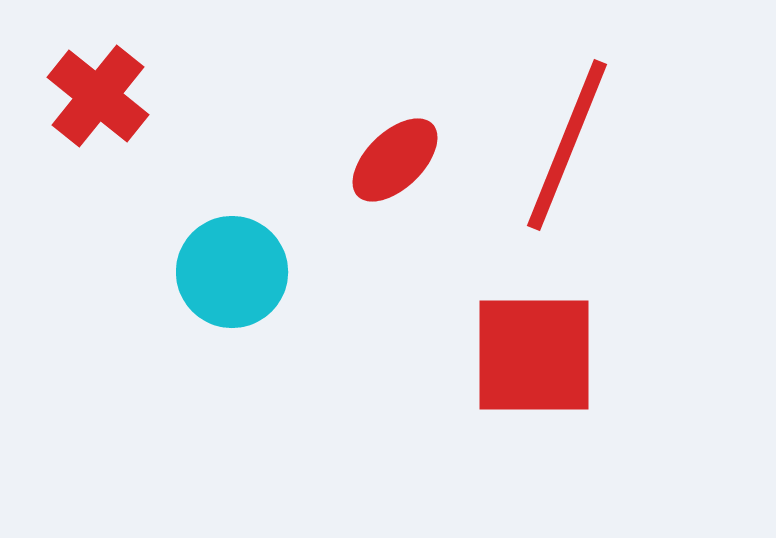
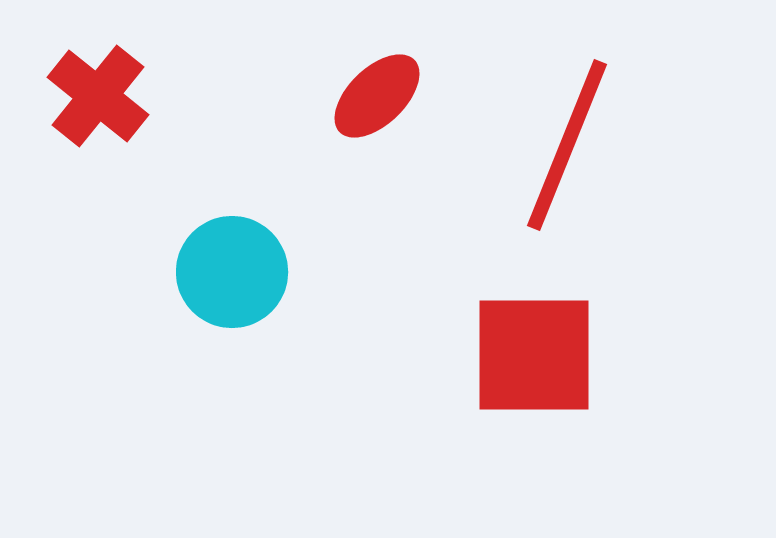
red ellipse: moved 18 px left, 64 px up
